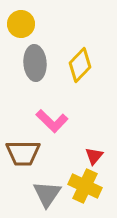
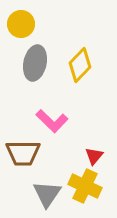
gray ellipse: rotated 16 degrees clockwise
